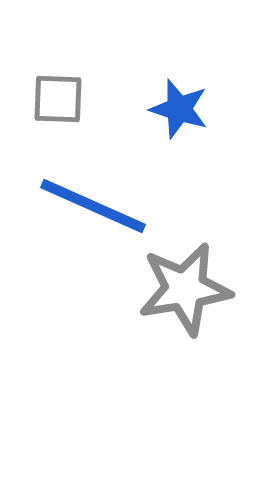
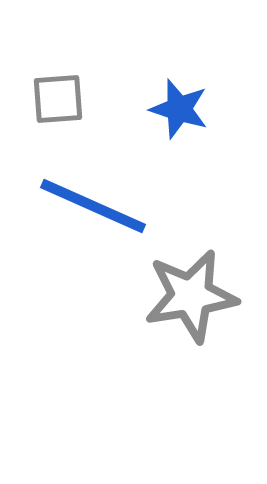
gray square: rotated 6 degrees counterclockwise
gray star: moved 6 px right, 7 px down
